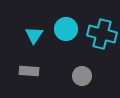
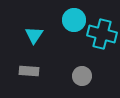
cyan circle: moved 8 px right, 9 px up
